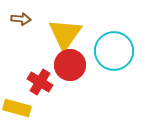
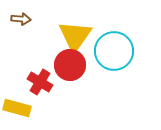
yellow triangle: moved 10 px right, 2 px down
